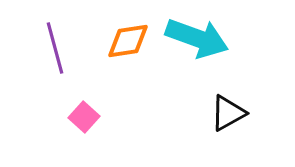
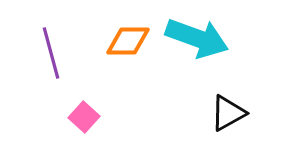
orange diamond: rotated 9 degrees clockwise
purple line: moved 4 px left, 5 px down
